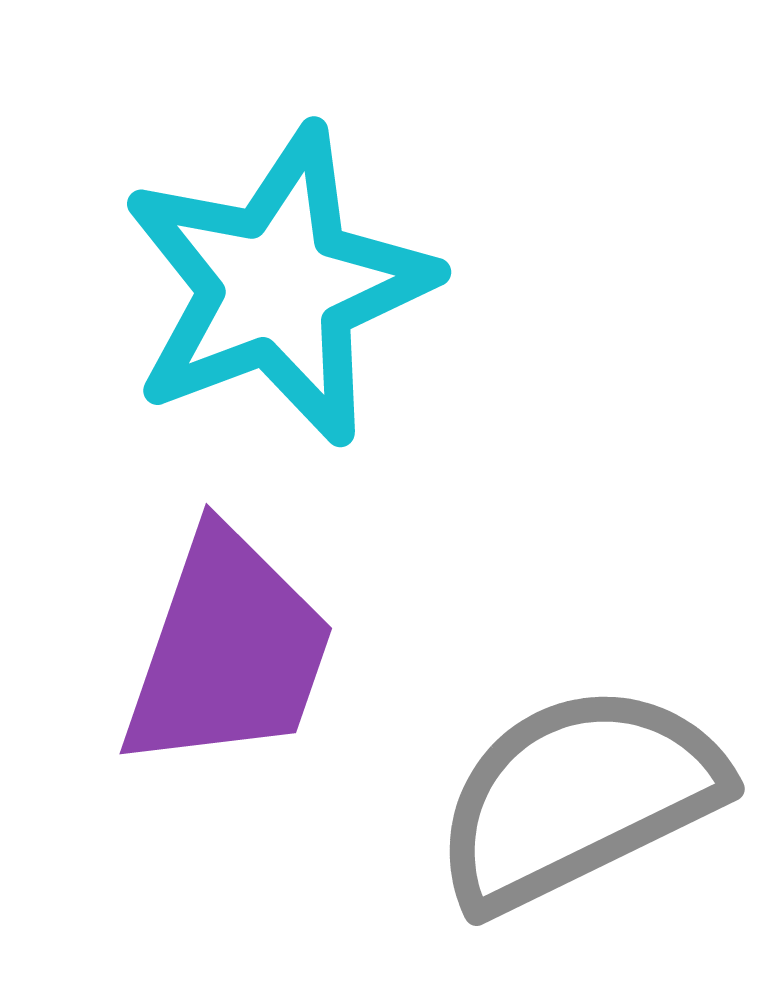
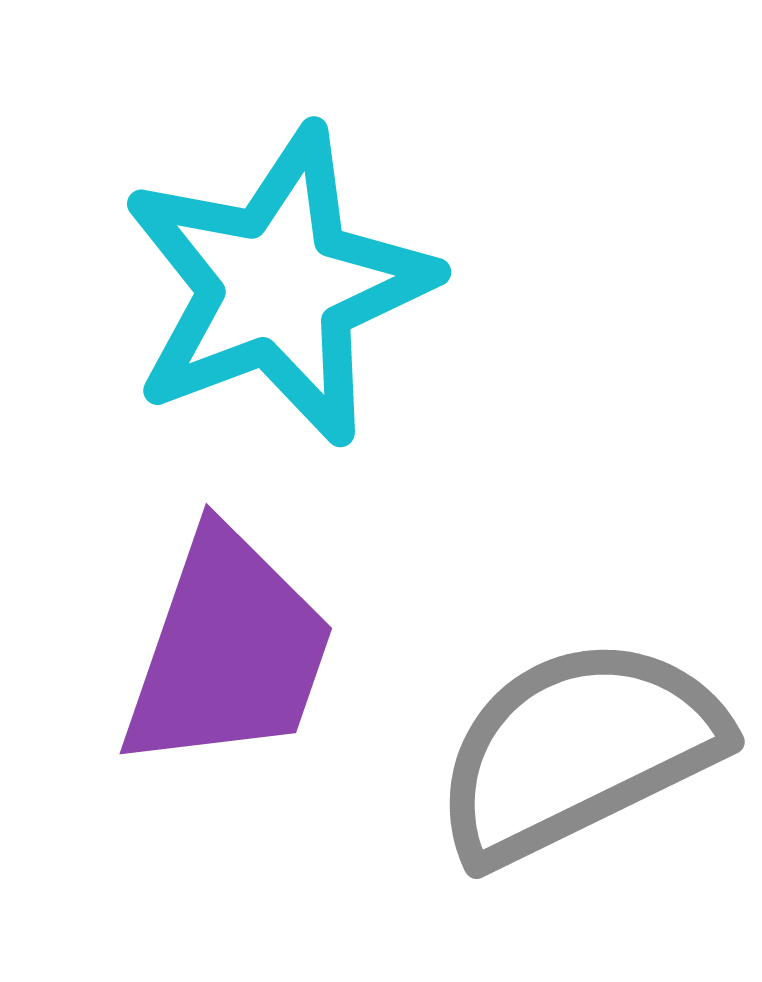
gray semicircle: moved 47 px up
